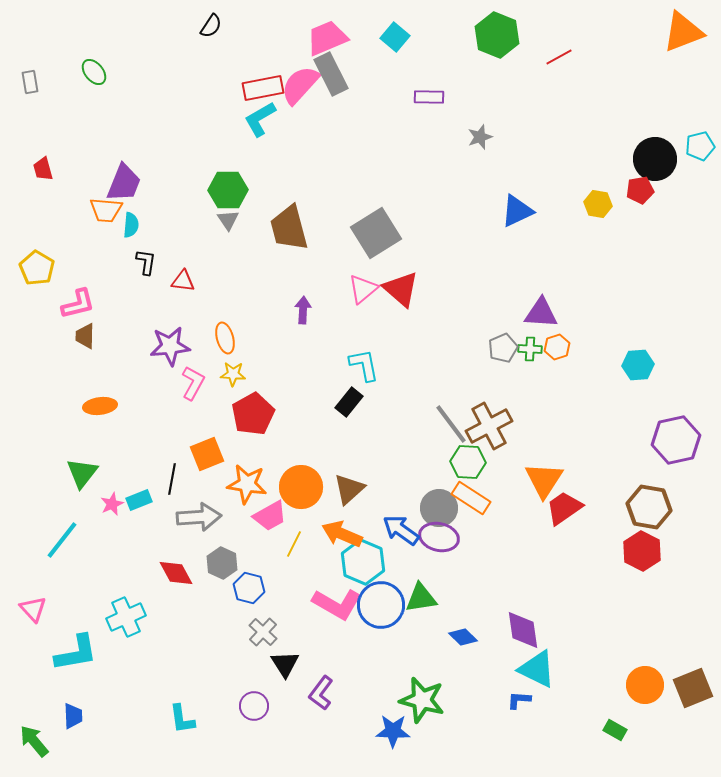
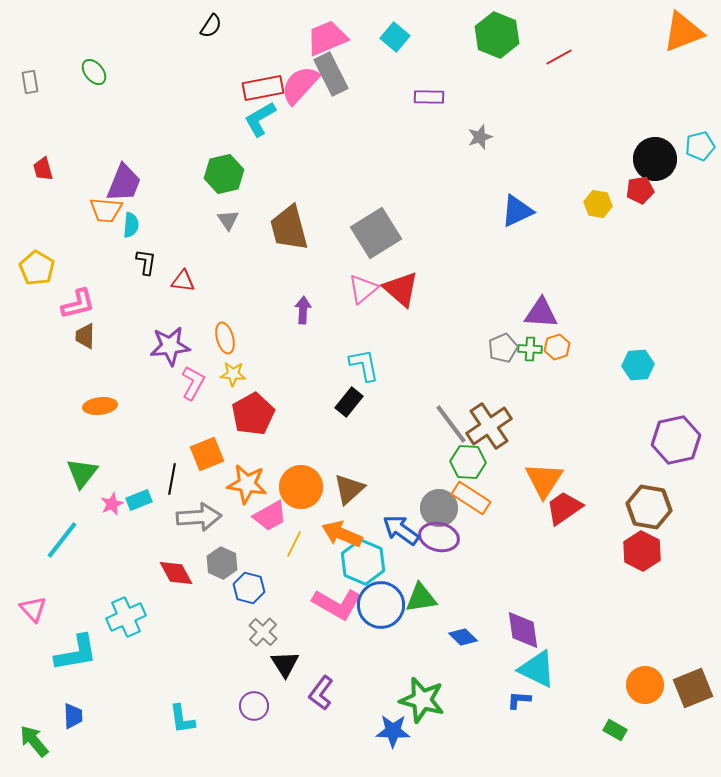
green hexagon at (228, 190): moved 4 px left, 16 px up; rotated 12 degrees counterclockwise
brown cross at (489, 426): rotated 6 degrees counterclockwise
